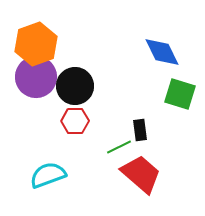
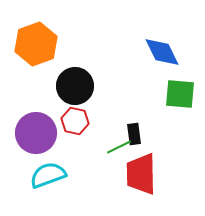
purple circle: moved 56 px down
green square: rotated 12 degrees counterclockwise
red hexagon: rotated 12 degrees clockwise
black rectangle: moved 6 px left, 4 px down
red trapezoid: rotated 132 degrees counterclockwise
